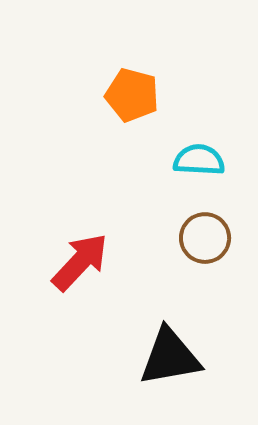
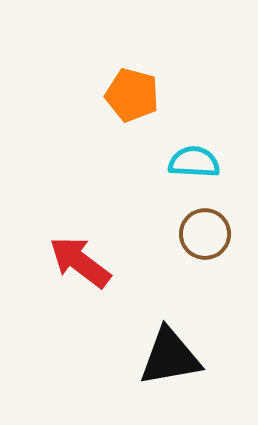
cyan semicircle: moved 5 px left, 2 px down
brown circle: moved 4 px up
red arrow: rotated 96 degrees counterclockwise
